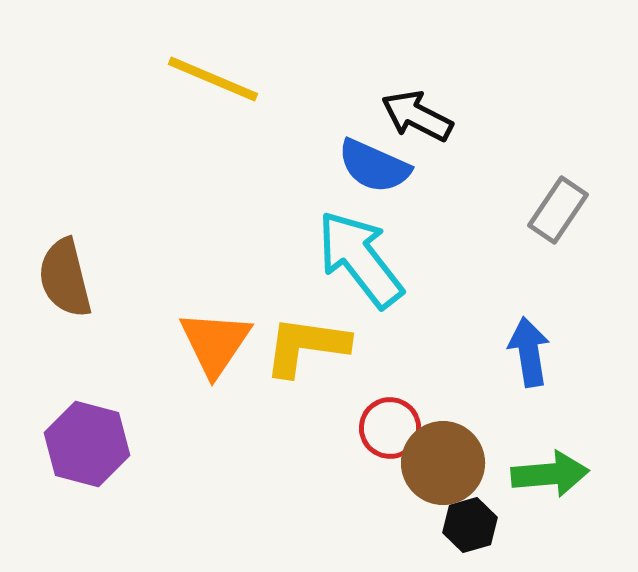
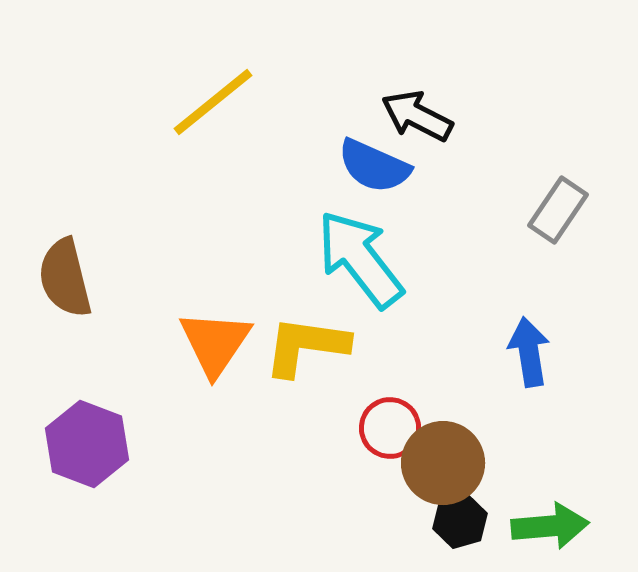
yellow line: moved 23 px down; rotated 62 degrees counterclockwise
purple hexagon: rotated 6 degrees clockwise
green arrow: moved 52 px down
black hexagon: moved 10 px left, 4 px up
